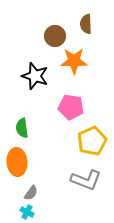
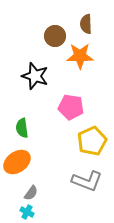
orange star: moved 6 px right, 5 px up
orange ellipse: rotated 60 degrees clockwise
gray L-shape: moved 1 px right, 1 px down
